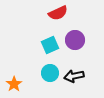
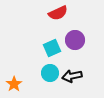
cyan square: moved 2 px right, 3 px down
black arrow: moved 2 px left
